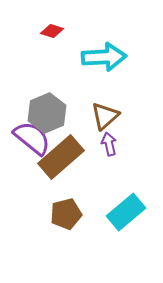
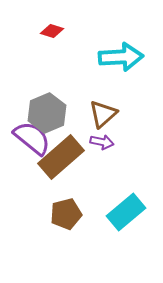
cyan arrow: moved 17 px right
brown triangle: moved 2 px left, 2 px up
purple arrow: moved 7 px left, 2 px up; rotated 115 degrees clockwise
